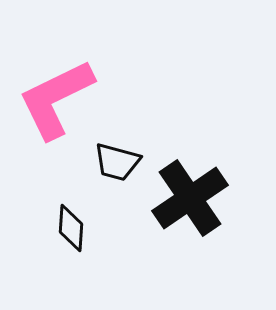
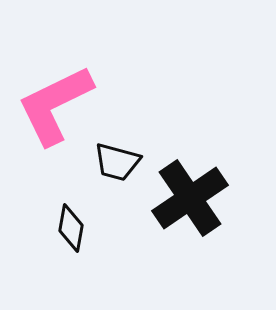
pink L-shape: moved 1 px left, 6 px down
black diamond: rotated 6 degrees clockwise
